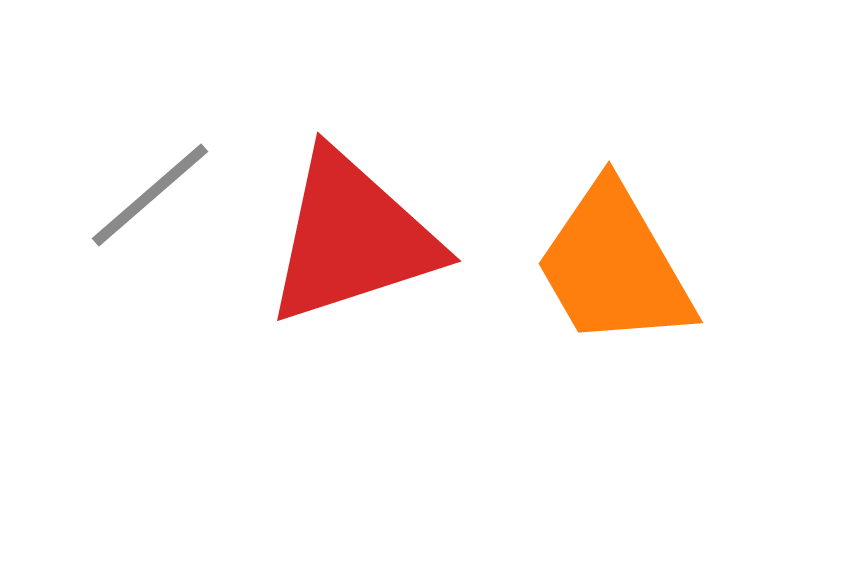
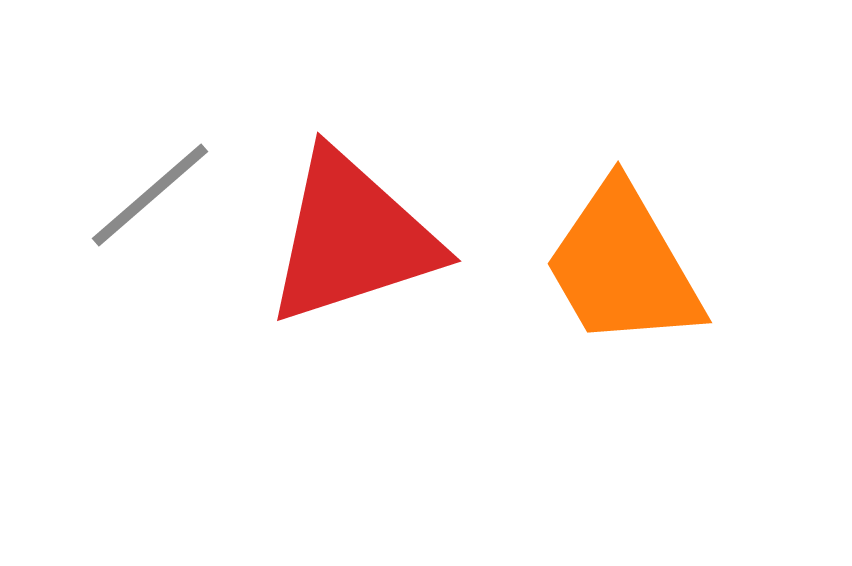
orange trapezoid: moved 9 px right
